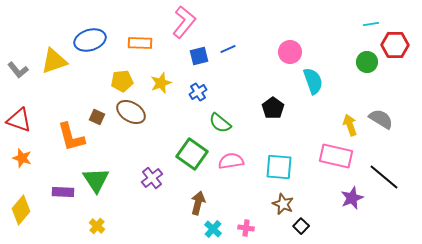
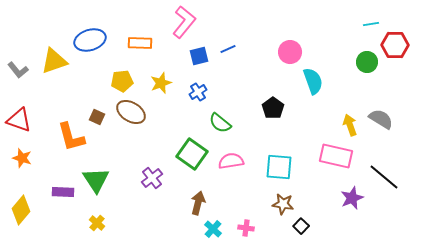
brown star: rotated 15 degrees counterclockwise
yellow cross: moved 3 px up
